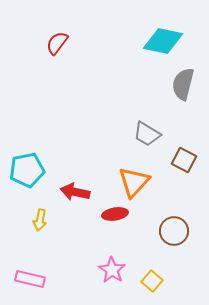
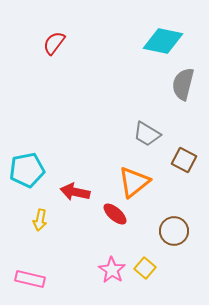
red semicircle: moved 3 px left
orange triangle: rotated 8 degrees clockwise
red ellipse: rotated 50 degrees clockwise
yellow square: moved 7 px left, 13 px up
